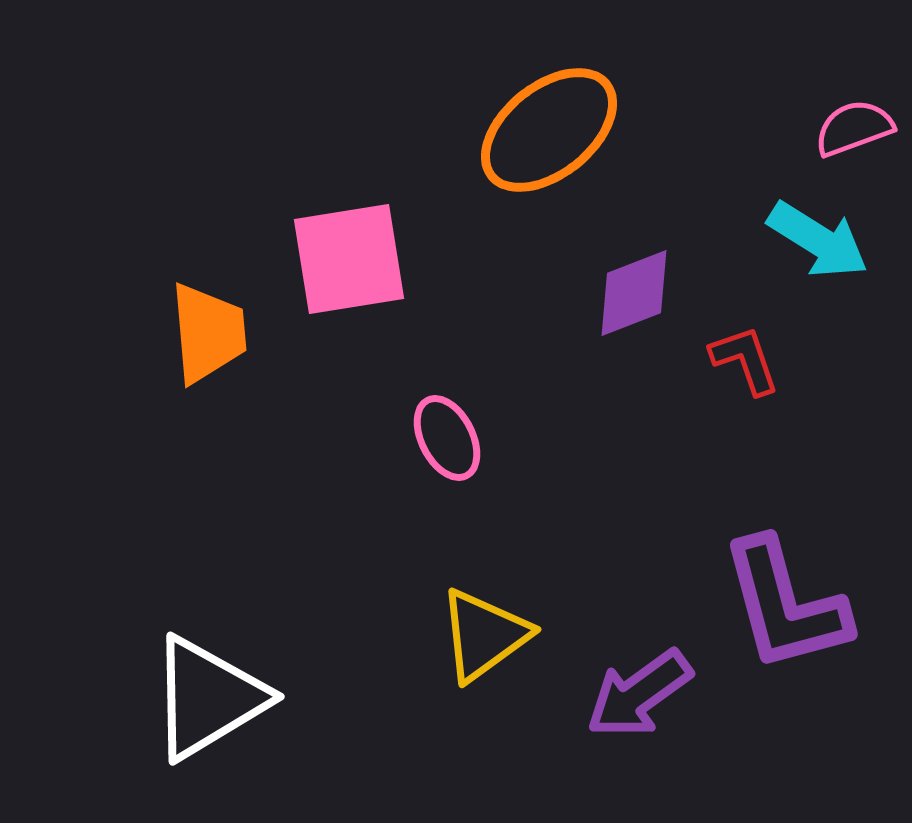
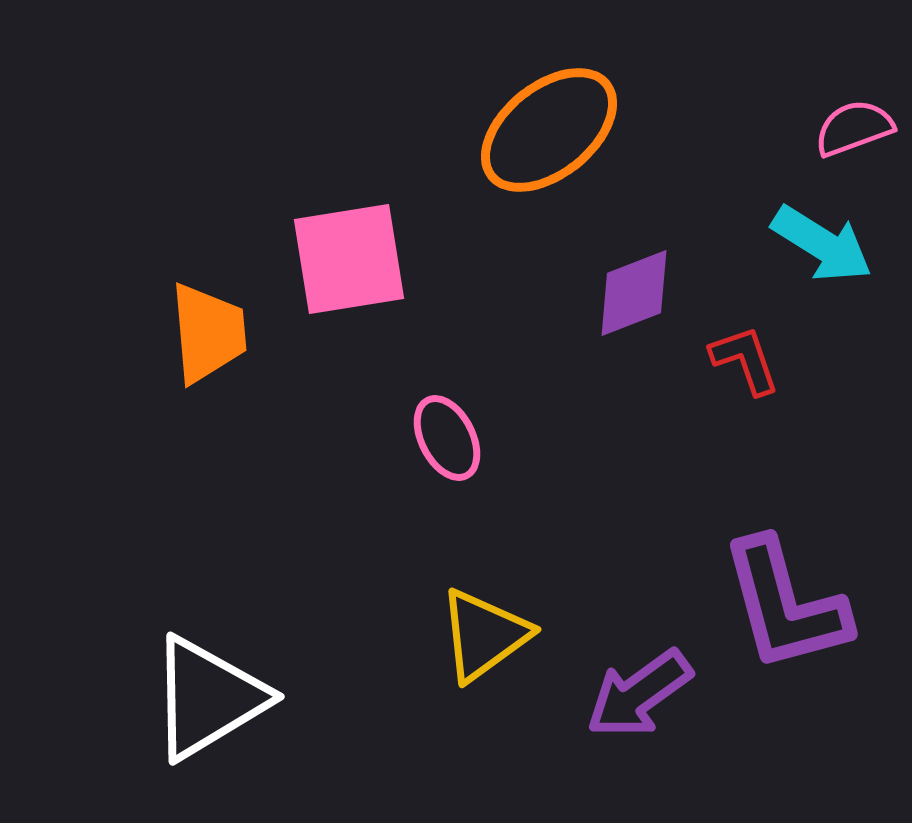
cyan arrow: moved 4 px right, 4 px down
